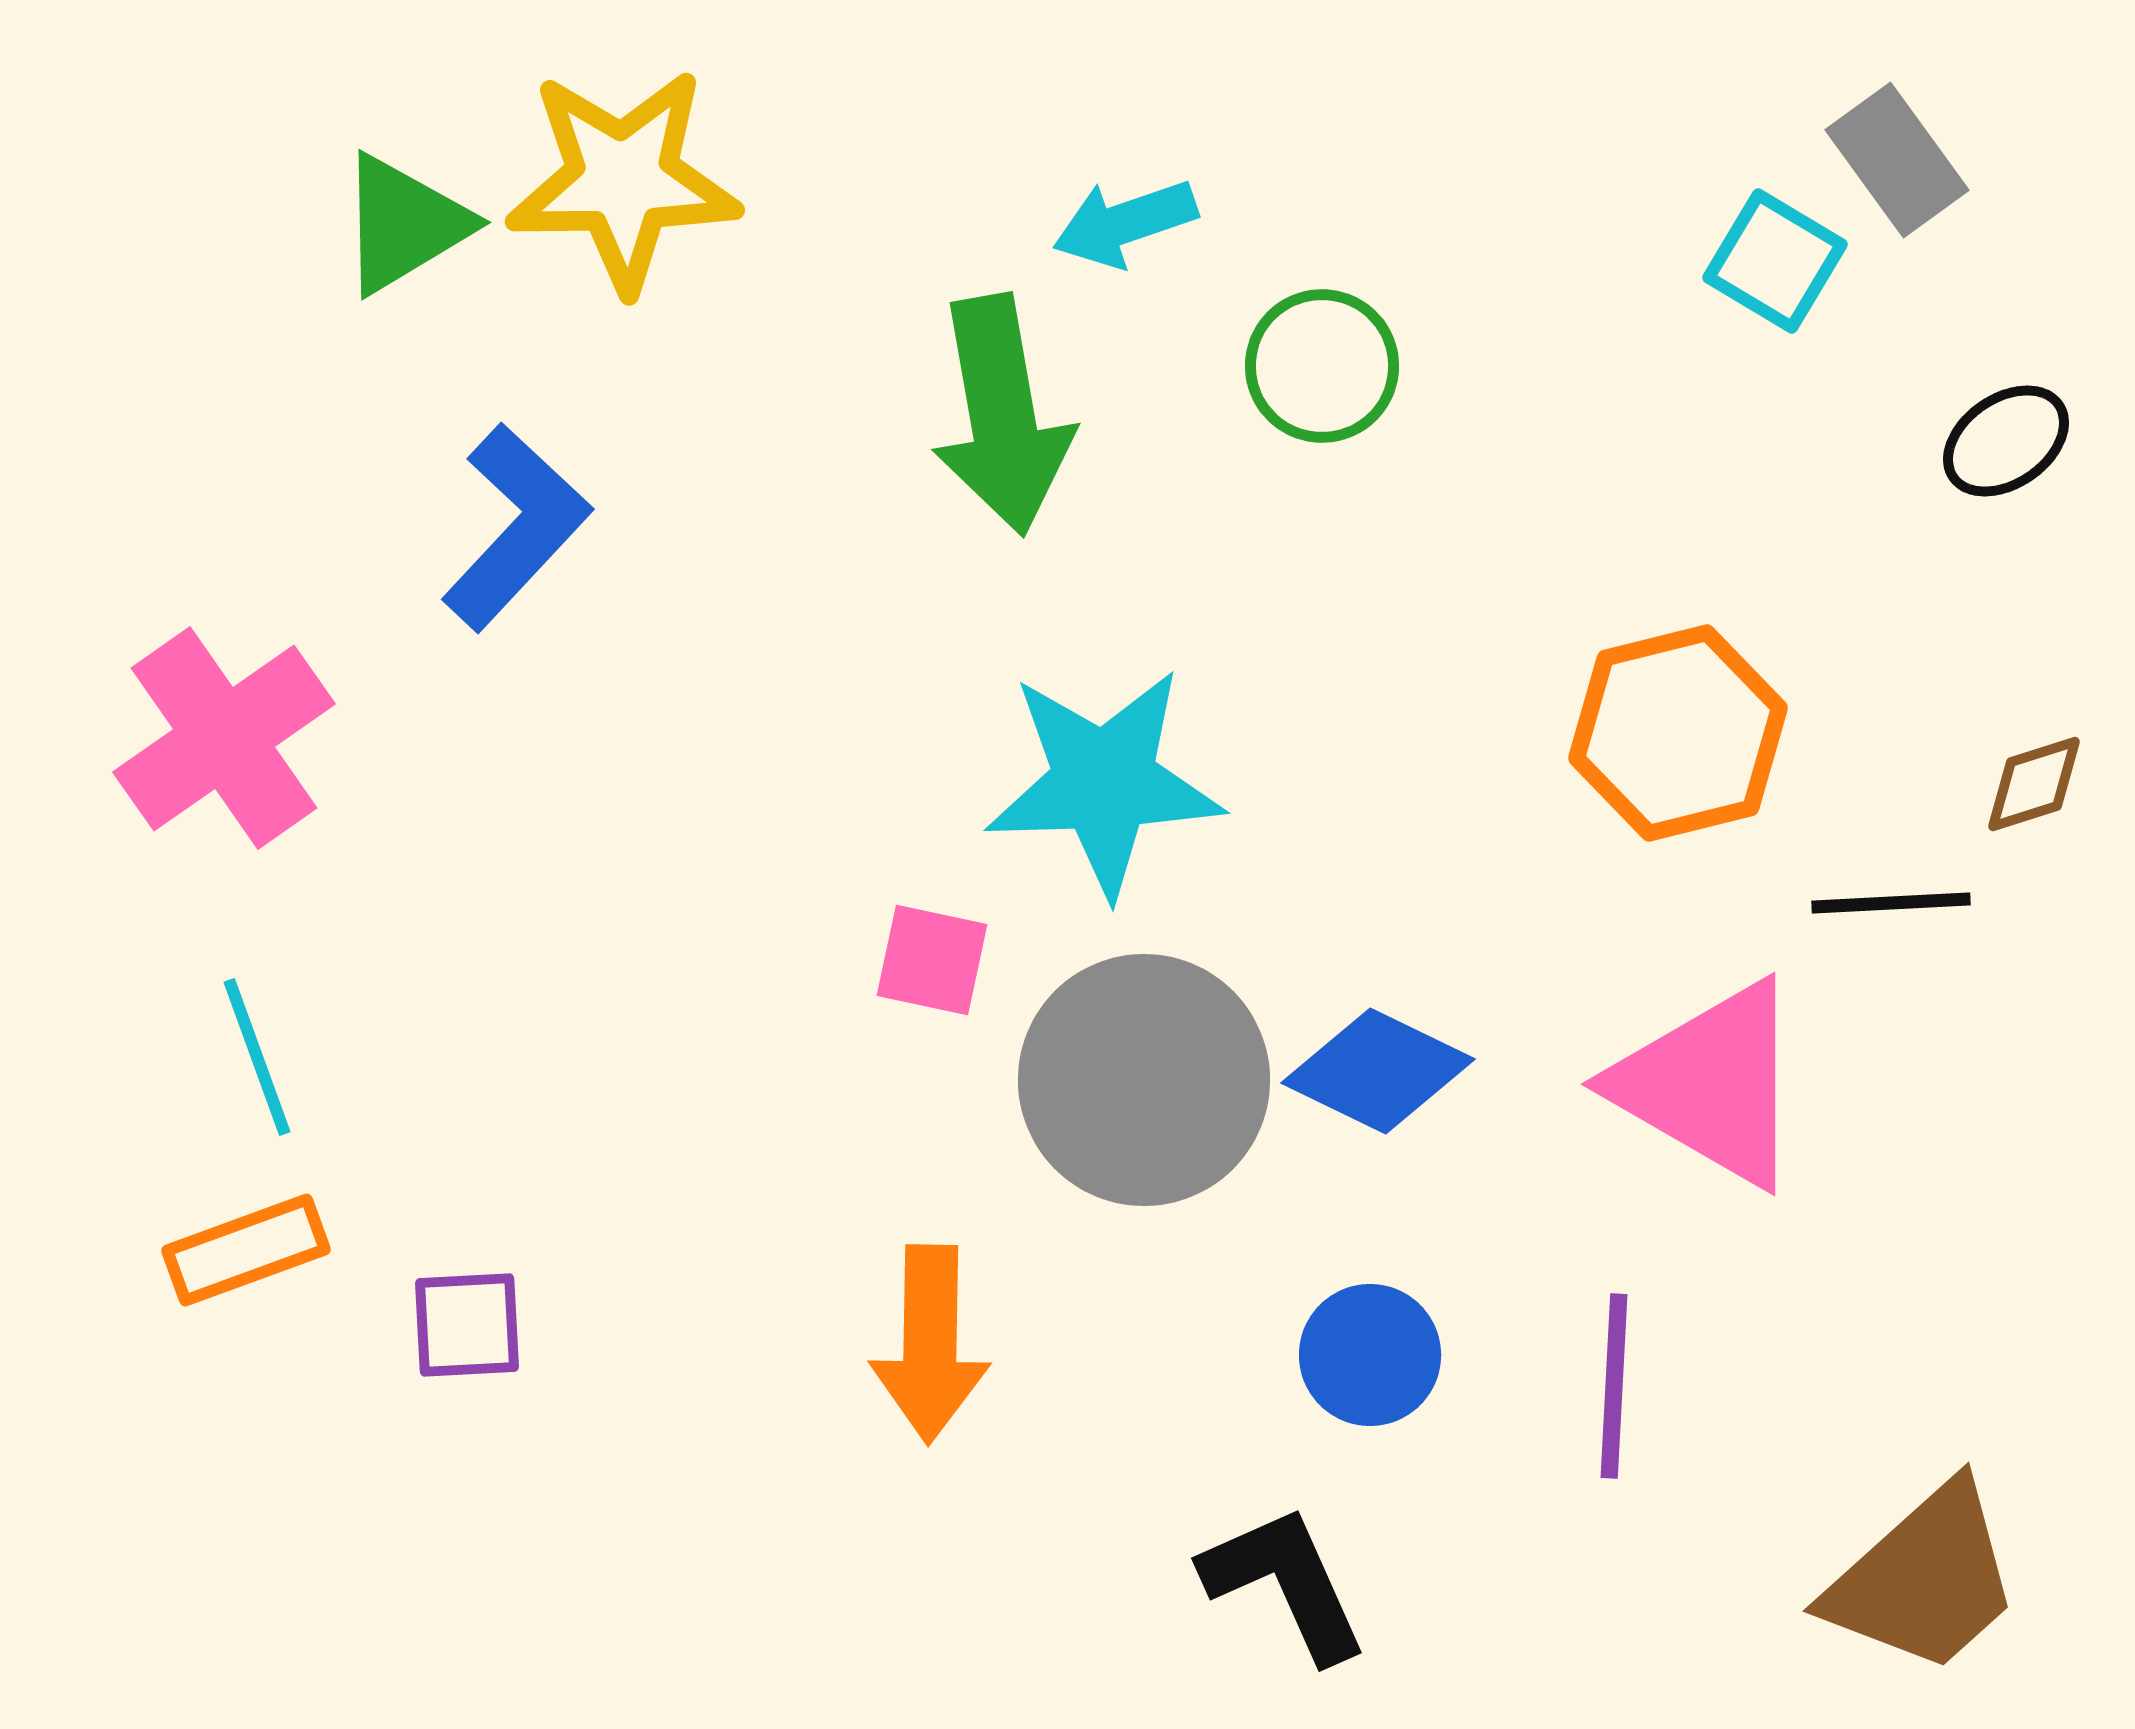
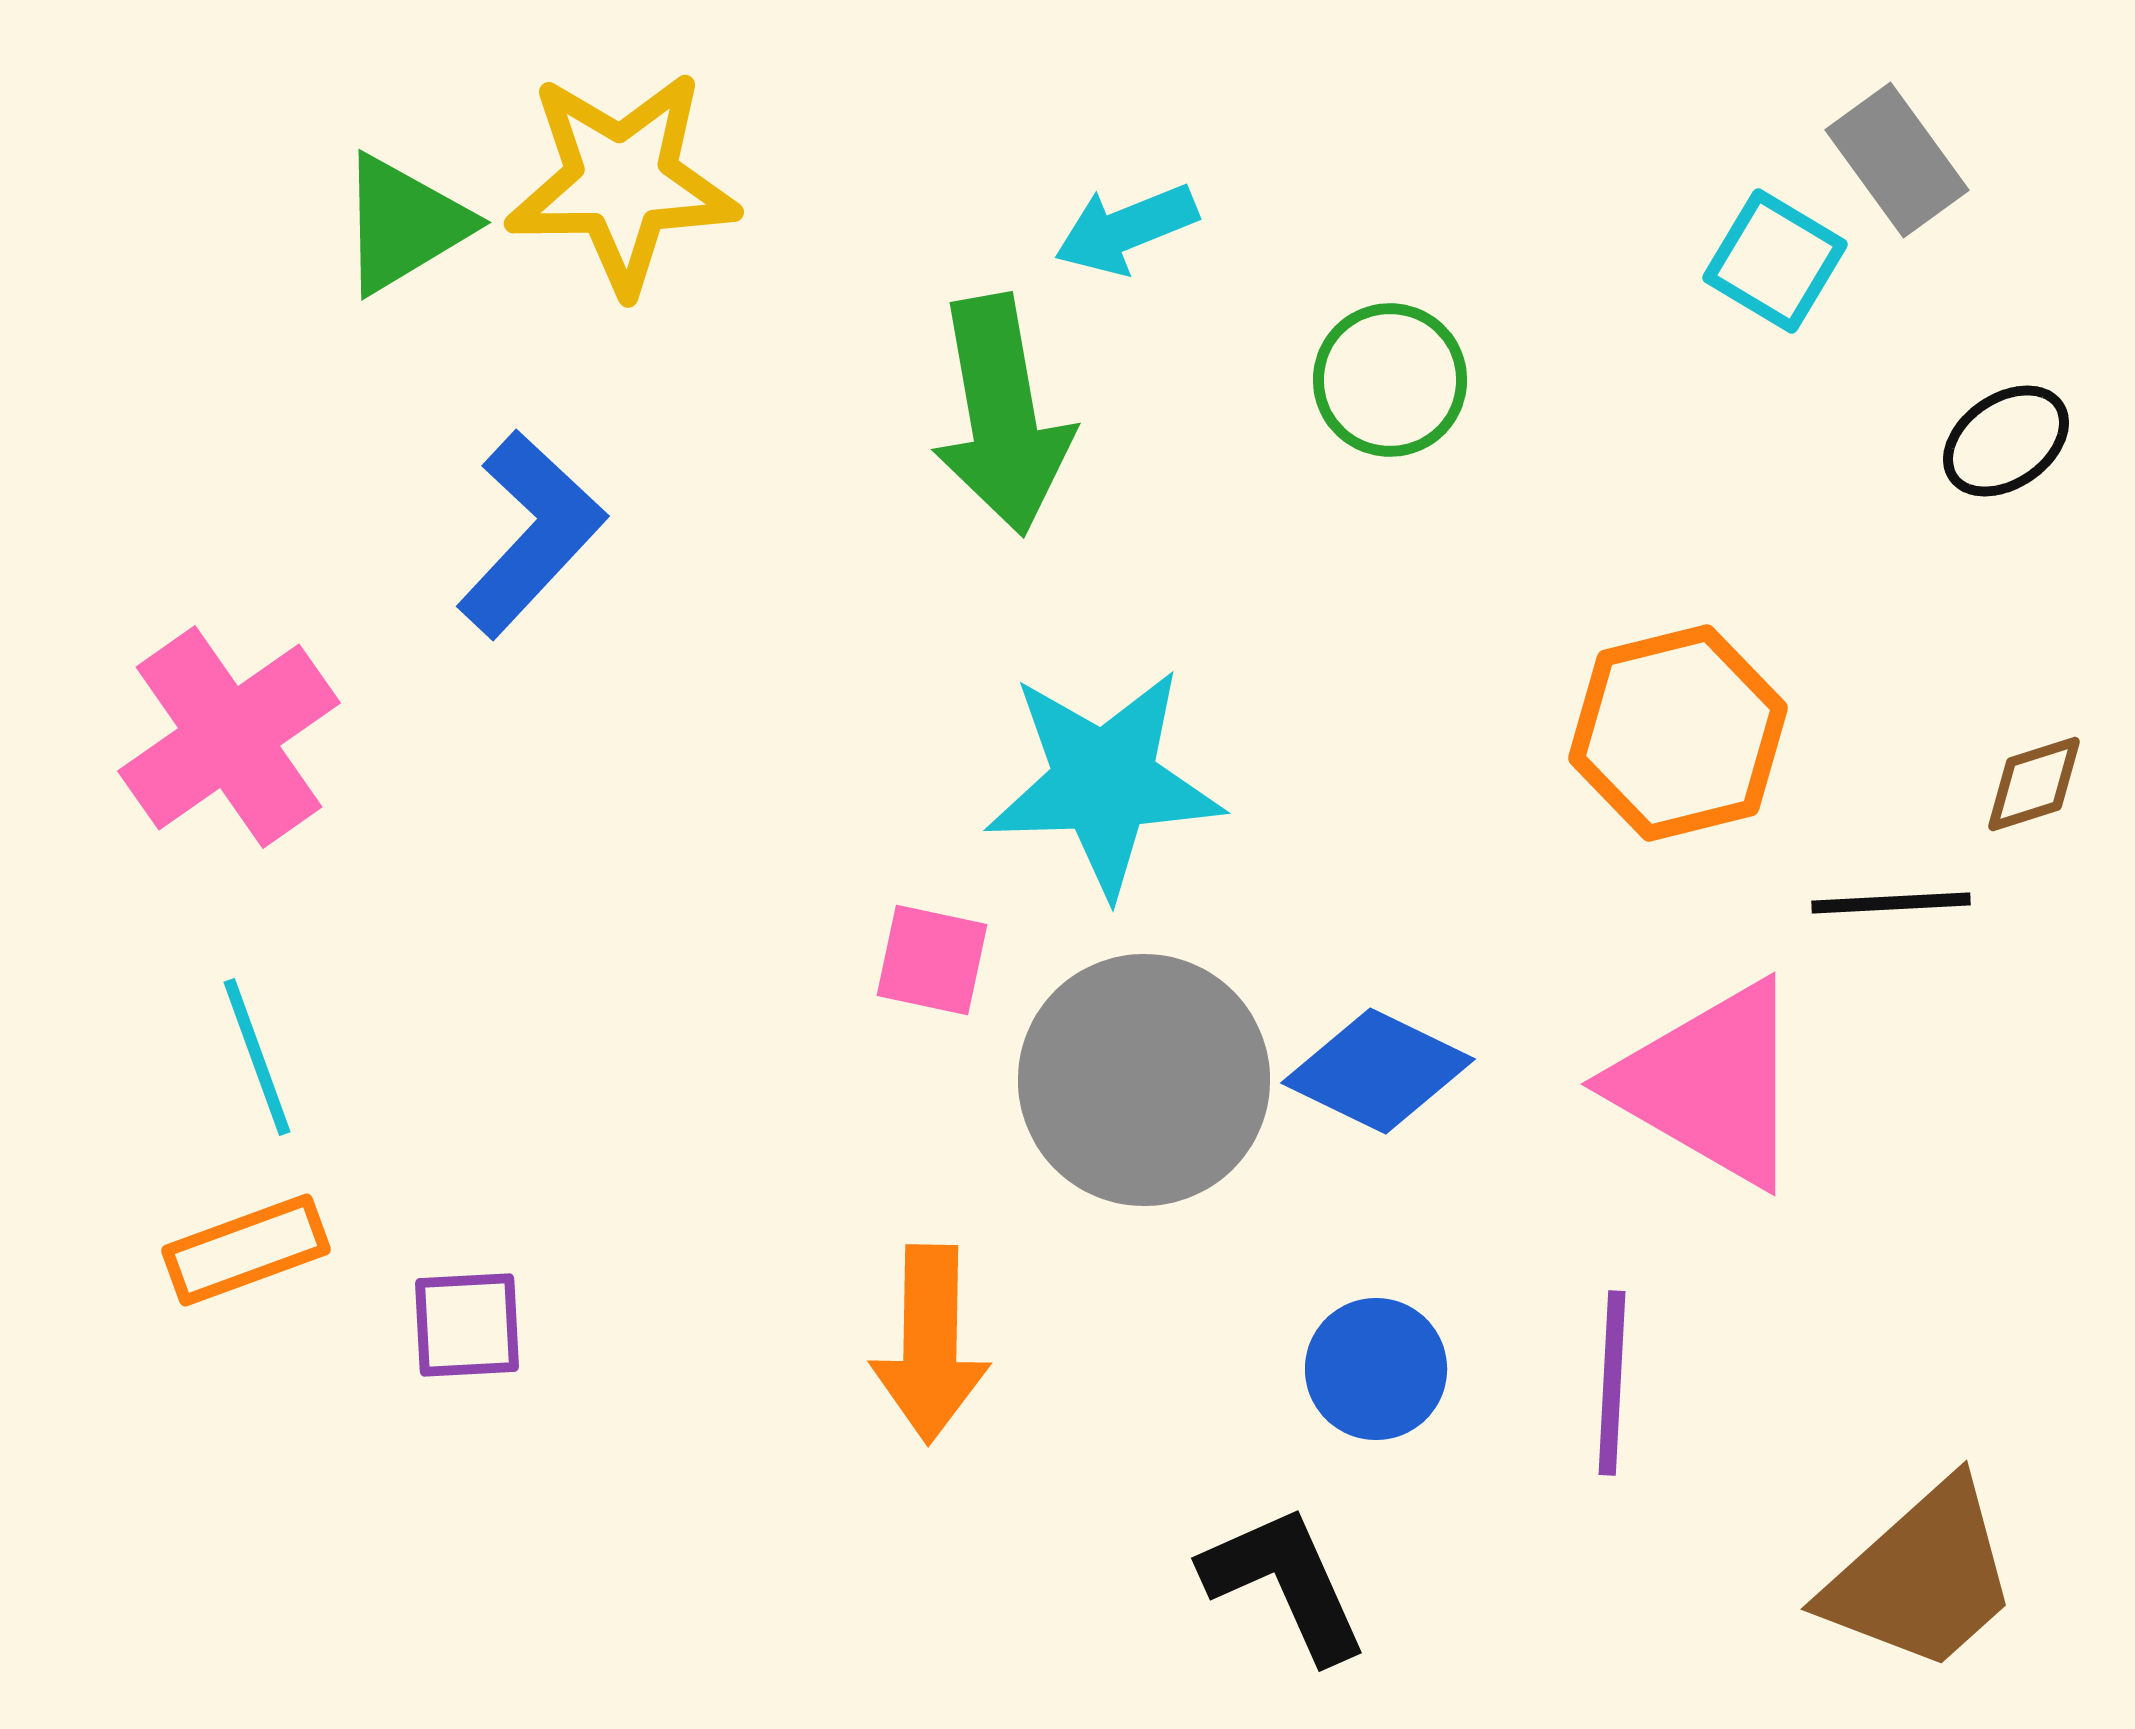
yellow star: moved 1 px left, 2 px down
cyan arrow: moved 1 px right, 6 px down; rotated 3 degrees counterclockwise
green circle: moved 68 px right, 14 px down
blue L-shape: moved 15 px right, 7 px down
pink cross: moved 5 px right, 1 px up
blue circle: moved 6 px right, 14 px down
purple line: moved 2 px left, 3 px up
brown trapezoid: moved 2 px left, 2 px up
